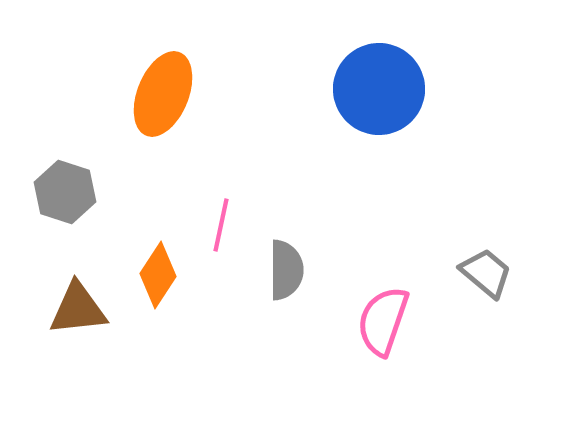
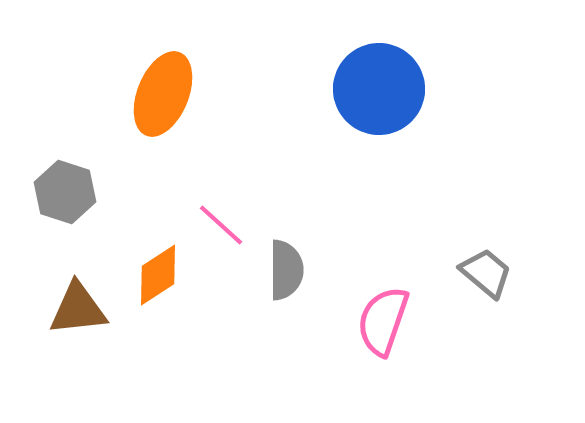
pink line: rotated 60 degrees counterclockwise
orange diamond: rotated 24 degrees clockwise
